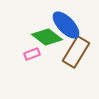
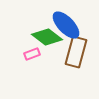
brown rectangle: rotated 16 degrees counterclockwise
